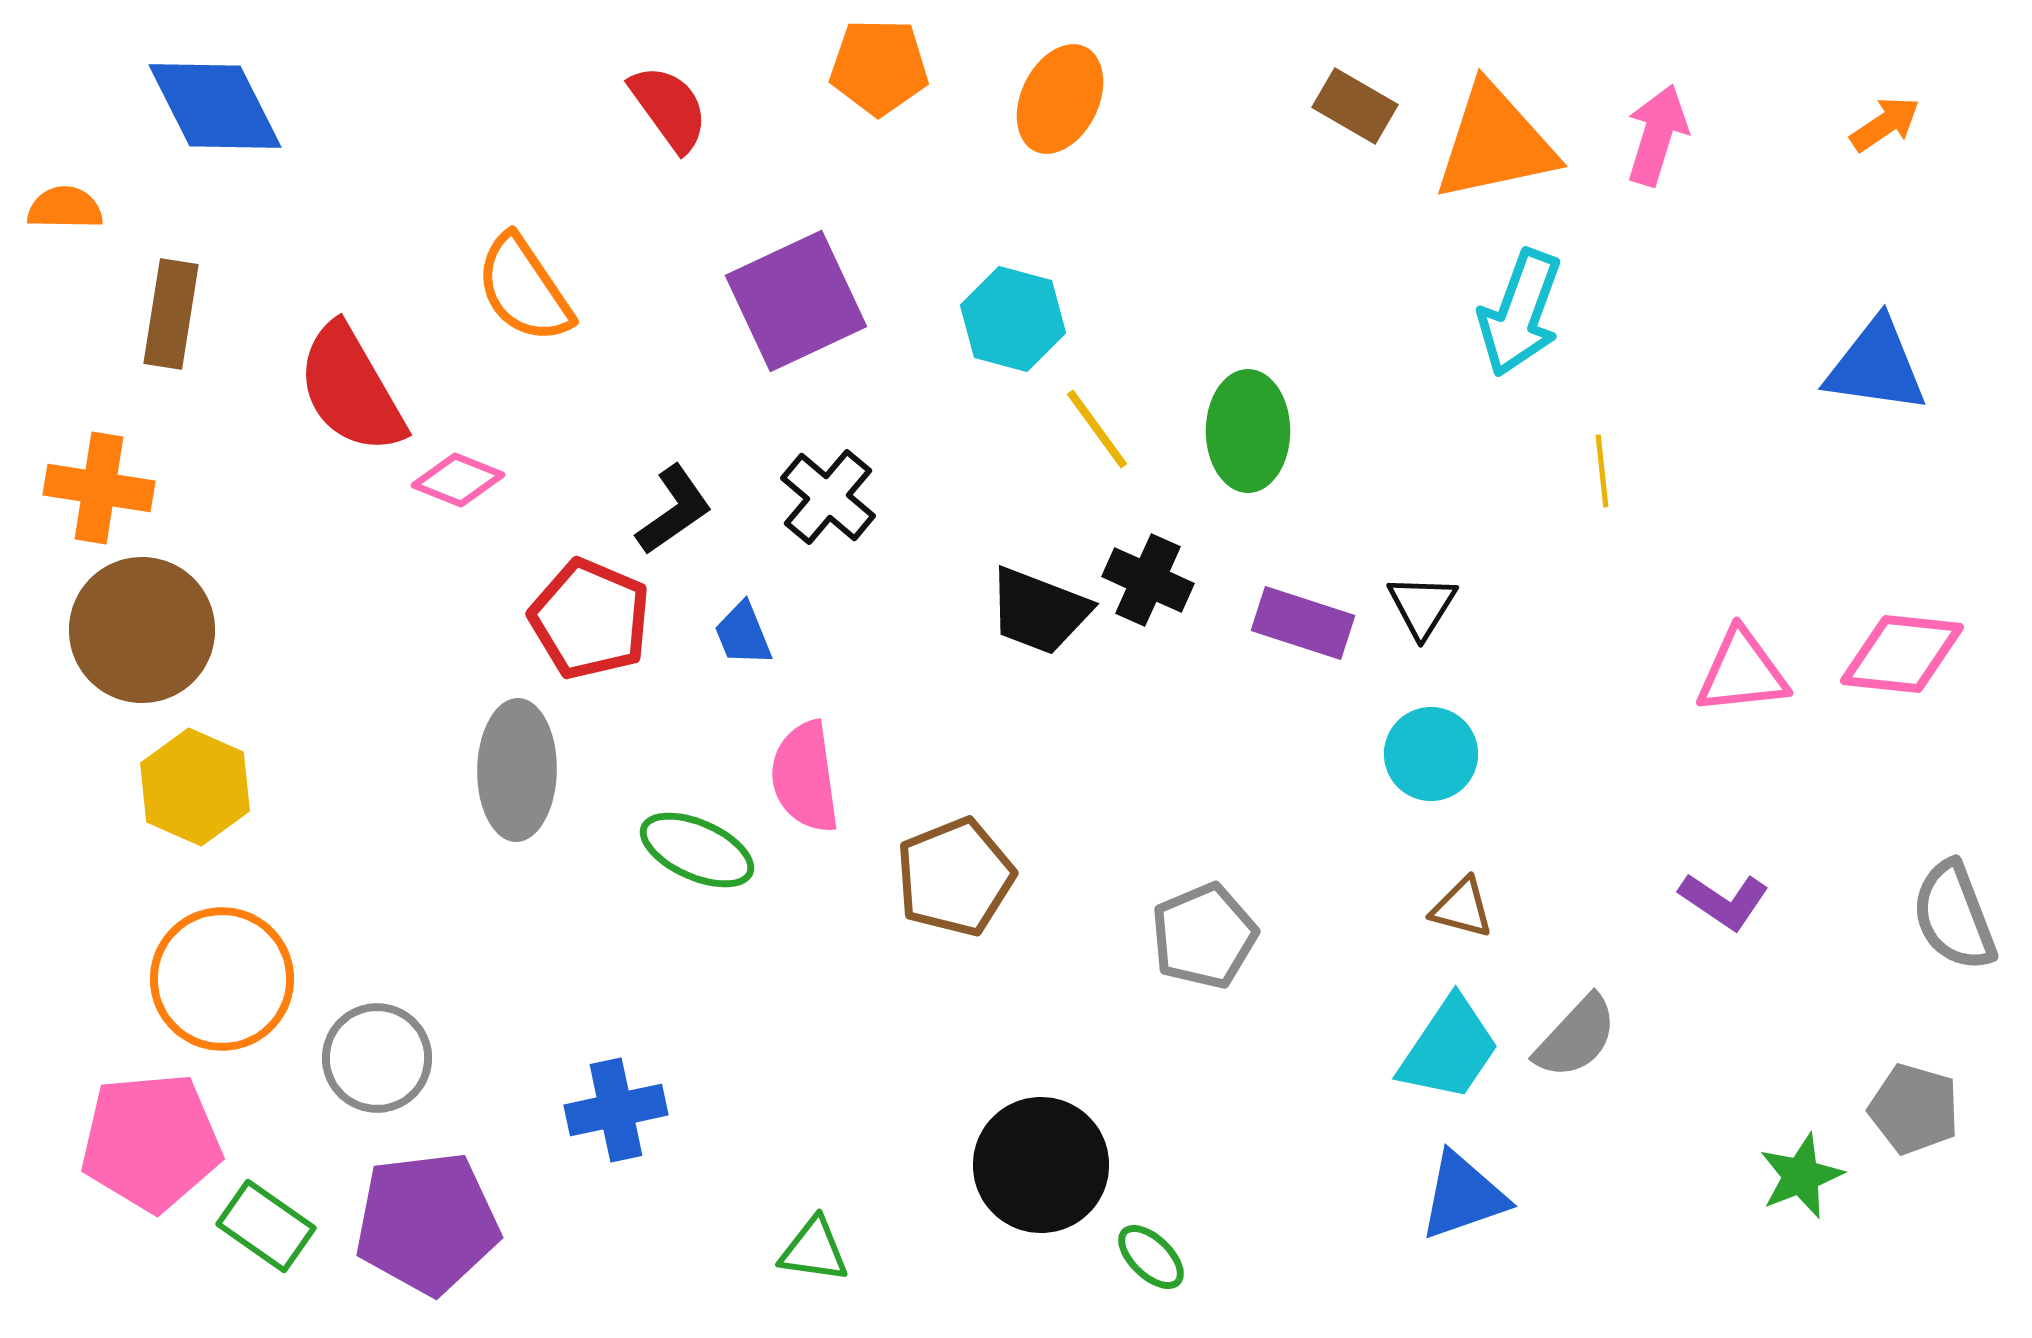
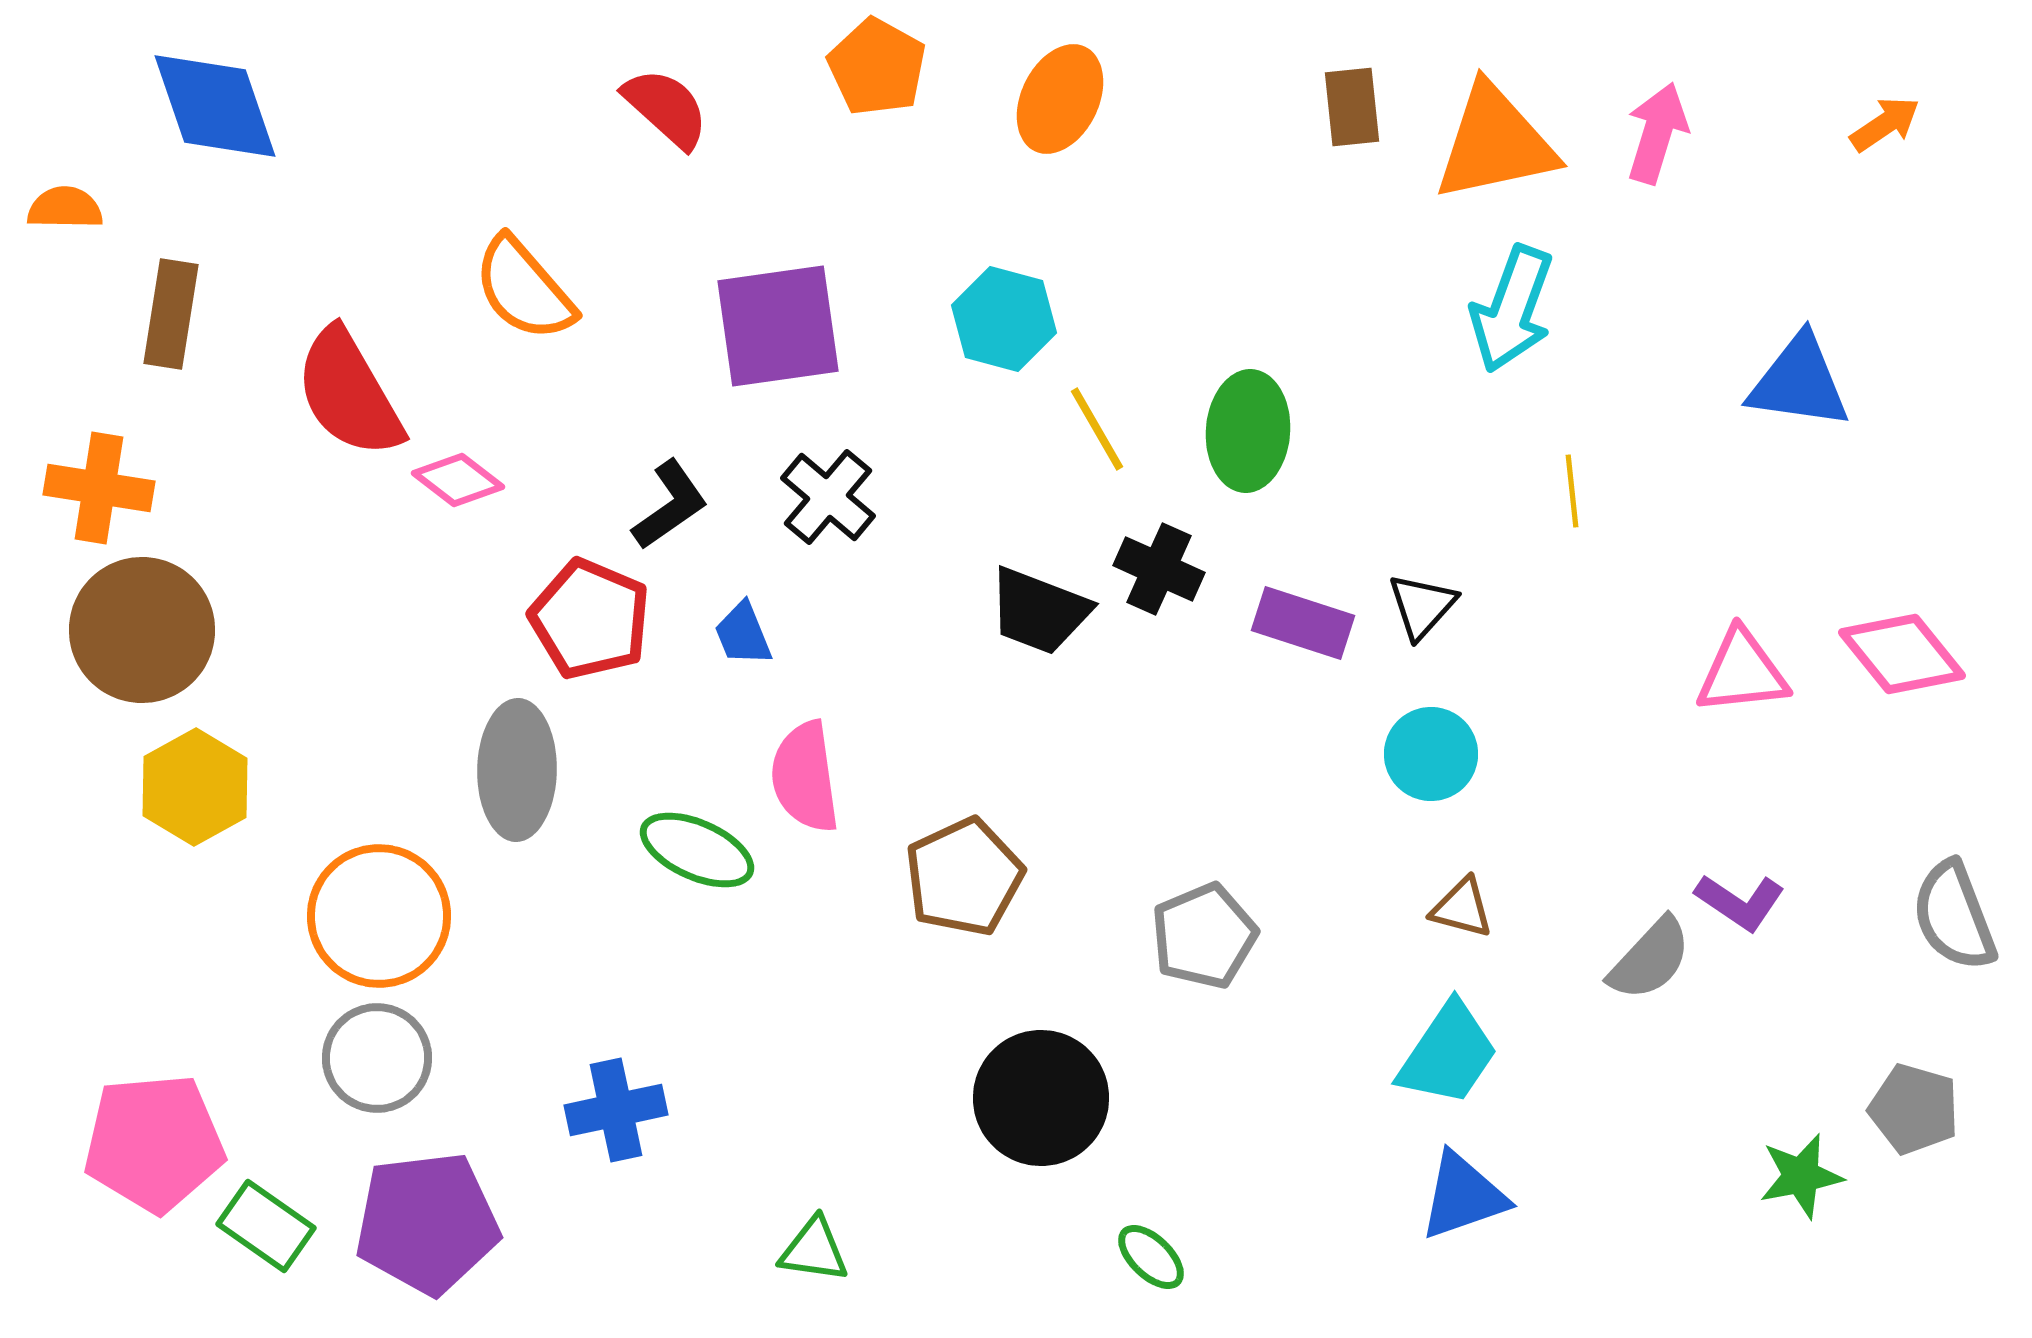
orange pentagon at (879, 67): moved 2 px left; rotated 28 degrees clockwise
blue diamond at (215, 106): rotated 8 degrees clockwise
brown rectangle at (1355, 106): moved 3 px left, 1 px down; rotated 54 degrees clockwise
red semicircle at (669, 108): moved 3 px left; rotated 12 degrees counterclockwise
pink arrow at (1657, 135): moved 2 px up
orange semicircle at (524, 289): rotated 7 degrees counterclockwise
purple square at (796, 301): moved 18 px left, 25 px down; rotated 17 degrees clockwise
cyan arrow at (1520, 313): moved 8 px left, 4 px up
cyan hexagon at (1013, 319): moved 9 px left
blue triangle at (1876, 366): moved 77 px left, 16 px down
red semicircle at (351, 389): moved 2 px left, 4 px down
yellow line at (1097, 429): rotated 6 degrees clockwise
green ellipse at (1248, 431): rotated 4 degrees clockwise
yellow line at (1602, 471): moved 30 px left, 20 px down
pink diamond at (458, 480): rotated 16 degrees clockwise
black L-shape at (674, 510): moved 4 px left, 5 px up
black cross at (1148, 580): moved 11 px right, 11 px up
black triangle at (1422, 606): rotated 10 degrees clockwise
pink diamond at (1902, 654): rotated 45 degrees clockwise
yellow hexagon at (195, 787): rotated 7 degrees clockwise
brown pentagon at (955, 877): moved 9 px right; rotated 3 degrees counterclockwise
purple L-shape at (1724, 901): moved 16 px right, 1 px down
orange circle at (222, 979): moved 157 px right, 63 px up
gray semicircle at (1576, 1037): moved 74 px right, 78 px up
cyan trapezoid at (1449, 1049): moved 1 px left, 5 px down
pink pentagon at (151, 1142): moved 3 px right, 1 px down
black circle at (1041, 1165): moved 67 px up
green star at (1801, 1176): rotated 10 degrees clockwise
